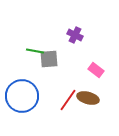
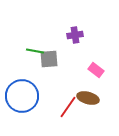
purple cross: rotated 35 degrees counterclockwise
red line: moved 7 px down
